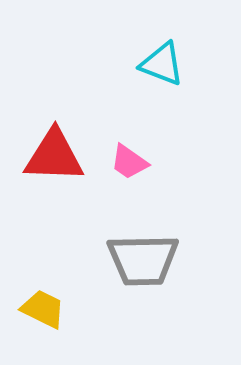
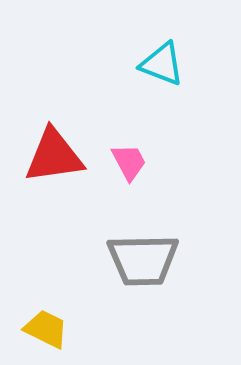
red triangle: rotated 10 degrees counterclockwise
pink trapezoid: rotated 153 degrees counterclockwise
yellow trapezoid: moved 3 px right, 20 px down
